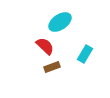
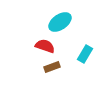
red semicircle: rotated 24 degrees counterclockwise
